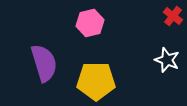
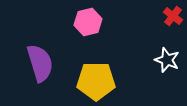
pink hexagon: moved 2 px left, 1 px up
purple semicircle: moved 4 px left
